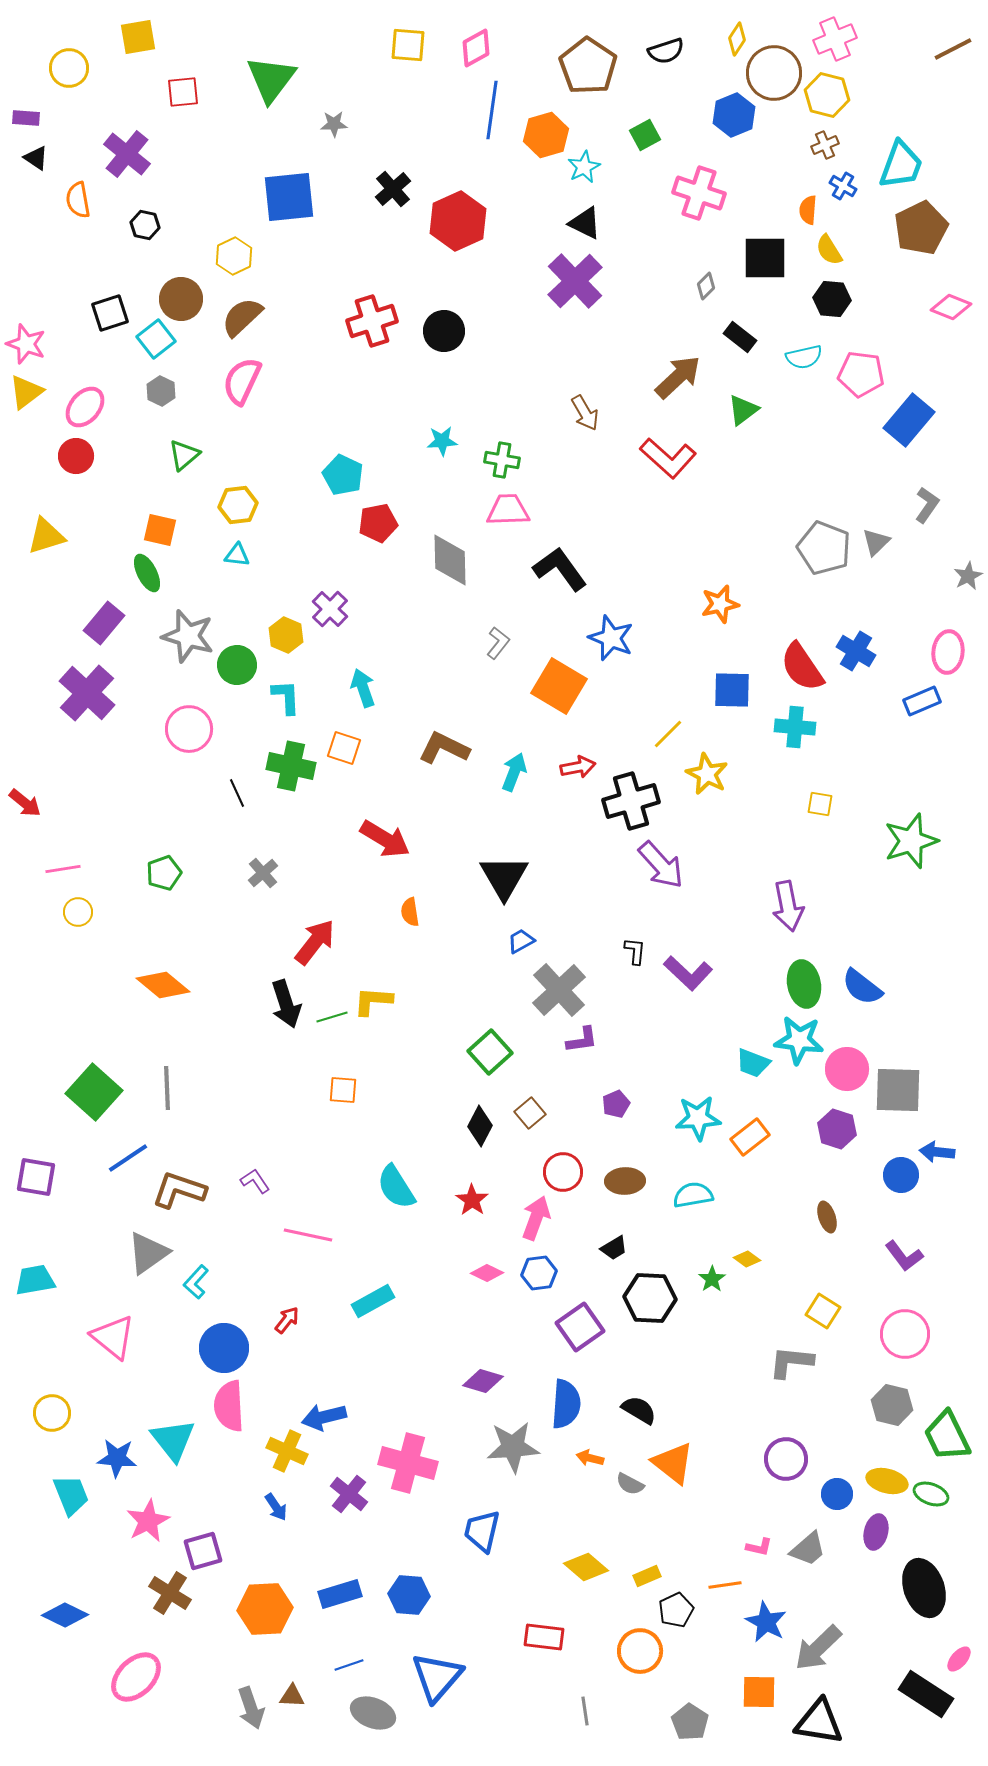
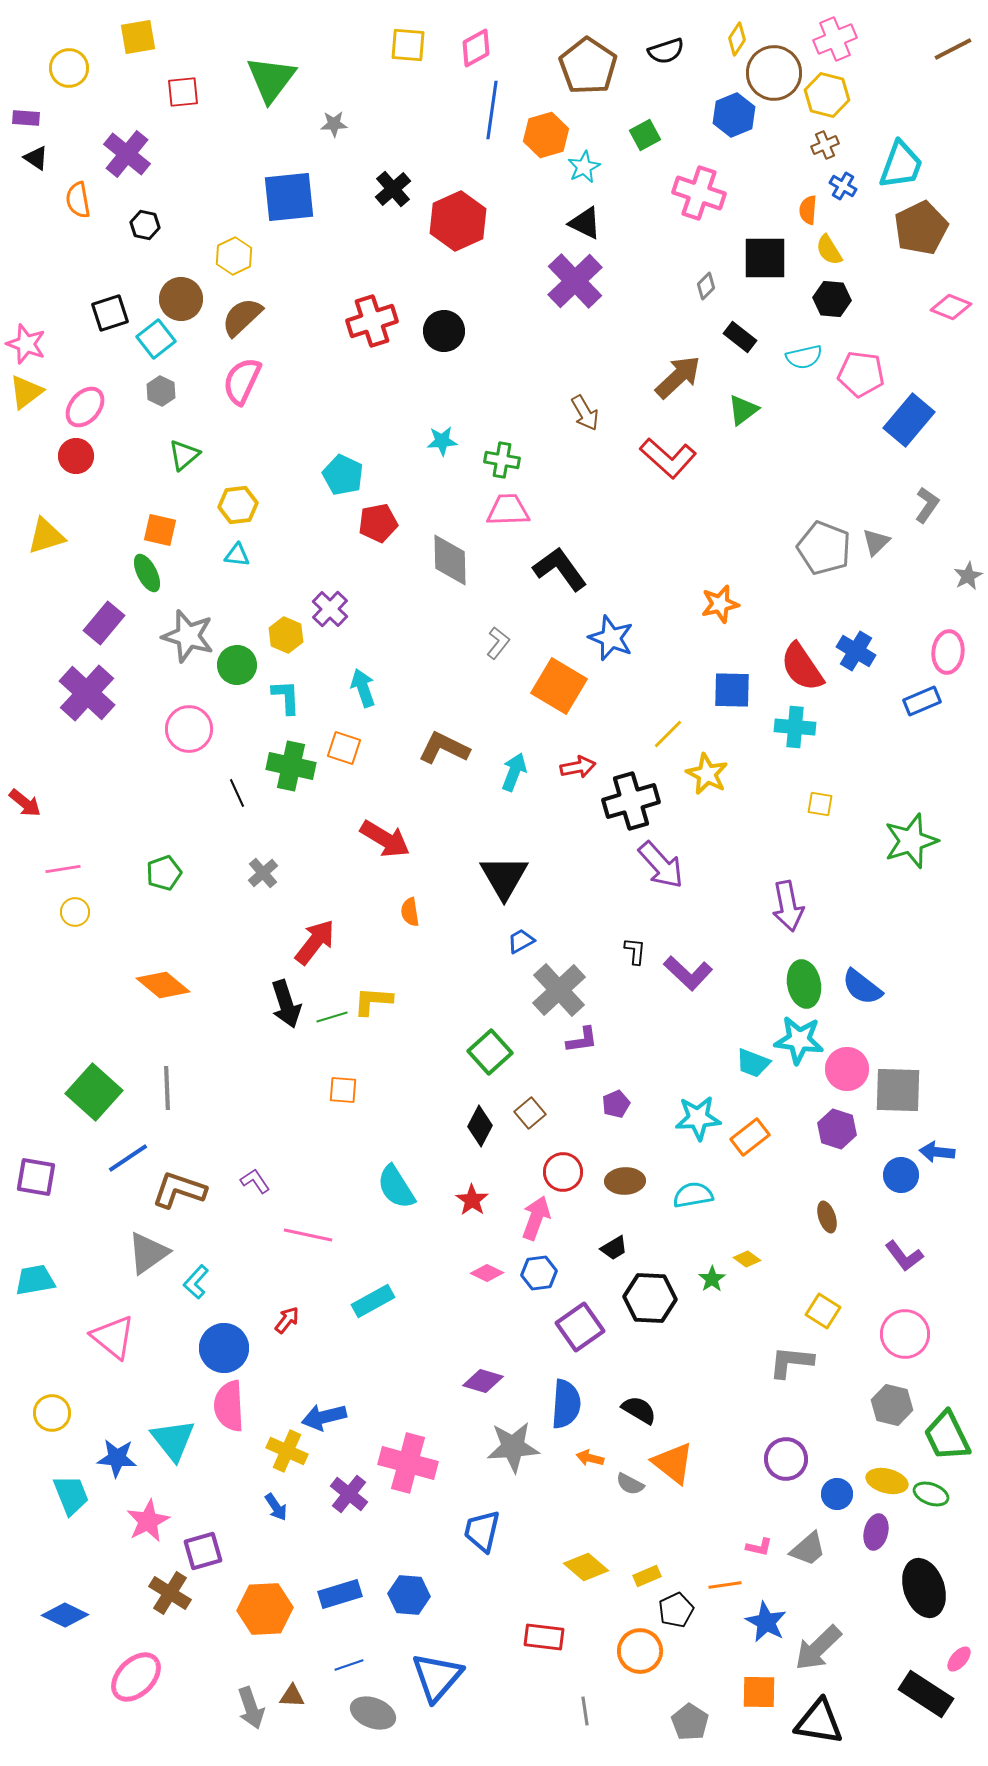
yellow circle at (78, 912): moved 3 px left
